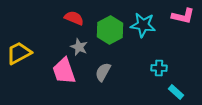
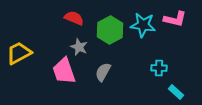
pink L-shape: moved 8 px left, 3 px down
